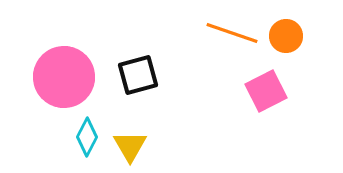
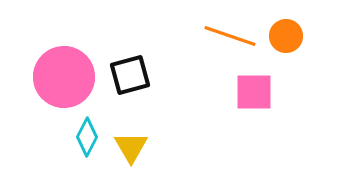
orange line: moved 2 px left, 3 px down
black square: moved 8 px left
pink square: moved 12 px left, 1 px down; rotated 27 degrees clockwise
yellow triangle: moved 1 px right, 1 px down
